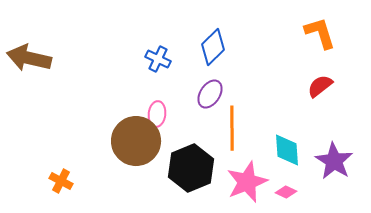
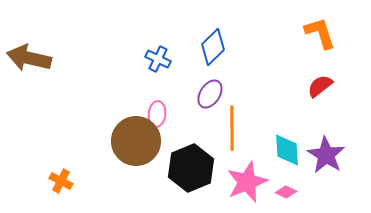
purple star: moved 8 px left, 6 px up
